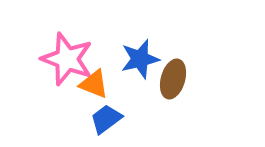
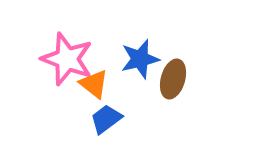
orange triangle: rotated 16 degrees clockwise
